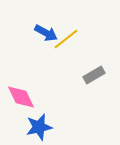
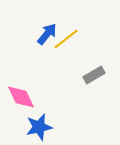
blue arrow: moved 1 px right, 1 px down; rotated 80 degrees counterclockwise
